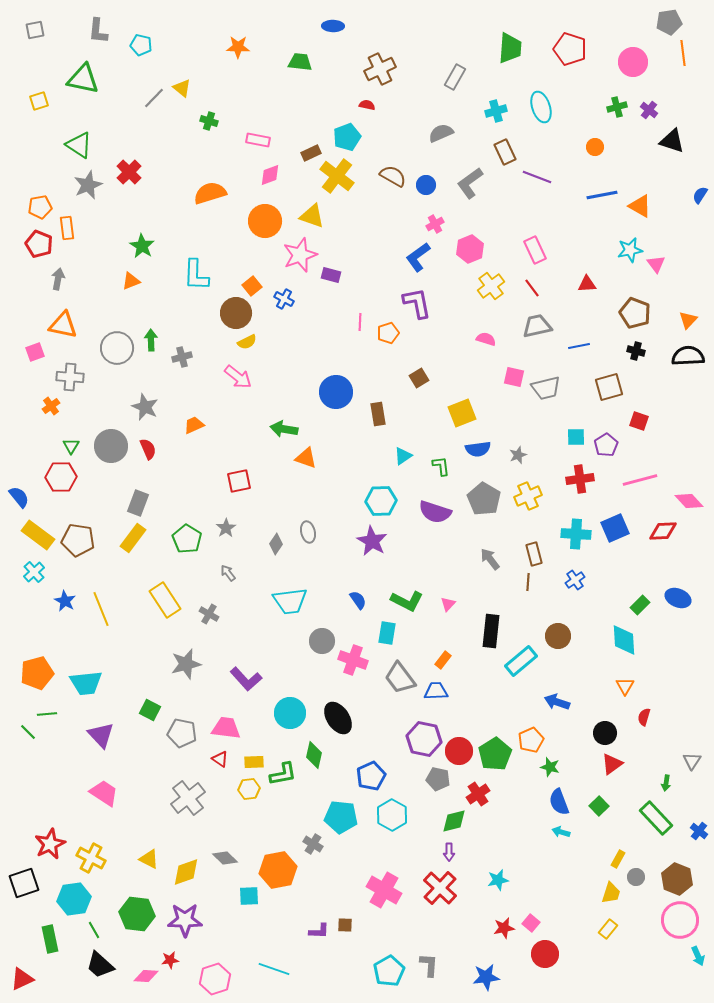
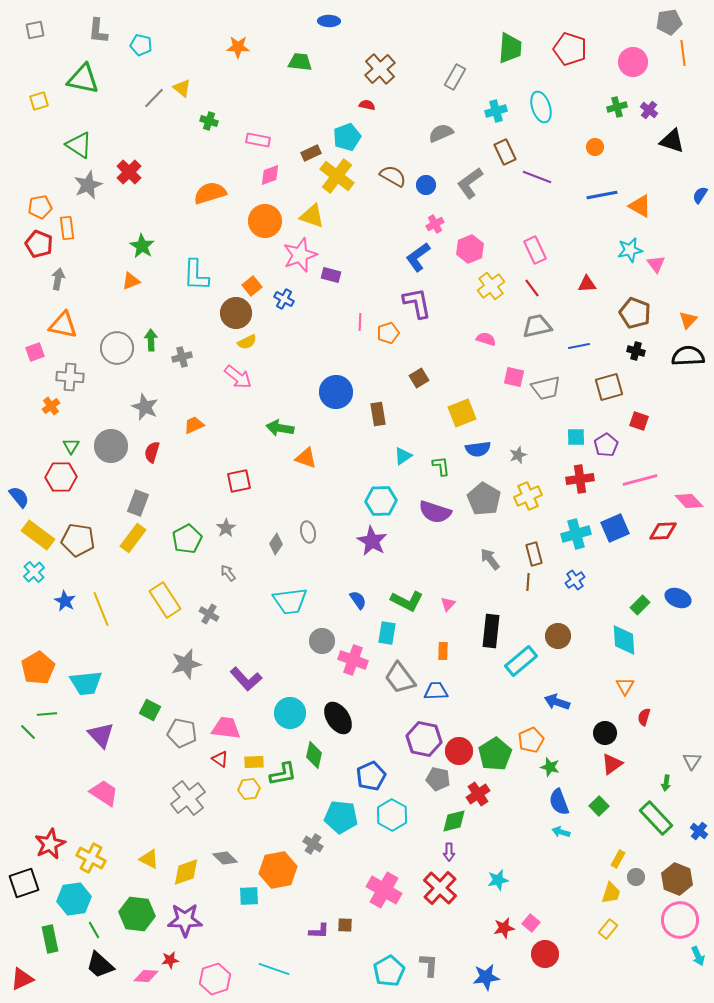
blue ellipse at (333, 26): moved 4 px left, 5 px up
brown cross at (380, 69): rotated 16 degrees counterclockwise
green arrow at (284, 429): moved 4 px left, 1 px up
red semicircle at (148, 449): moved 4 px right, 3 px down; rotated 140 degrees counterclockwise
cyan cross at (576, 534): rotated 20 degrees counterclockwise
green pentagon at (187, 539): rotated 12 degrees clockwise
orange rectangle at (443, 660): moved 9 px up; rotated 36 degrees counterclockwise
orange pentagon at (37, 673): moved 1 px right, 5 px up; rotated 16 degrees counterclockwise
